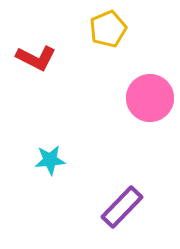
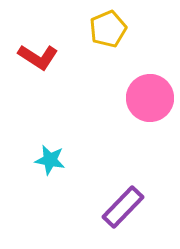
red L-shape: moved 2 px right, 1 px up; rotated 6 degrees clockwise
cyan star: rotated 16 degrees clockwise
purple rectangle: moved 1 px right
